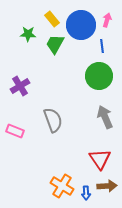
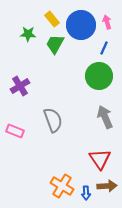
pink arrow: moved 2 px down; rotated 32 degrees counterclockwise
blue line: moved 2 px right, 2 px down; rotated 32 degrees clockwise
